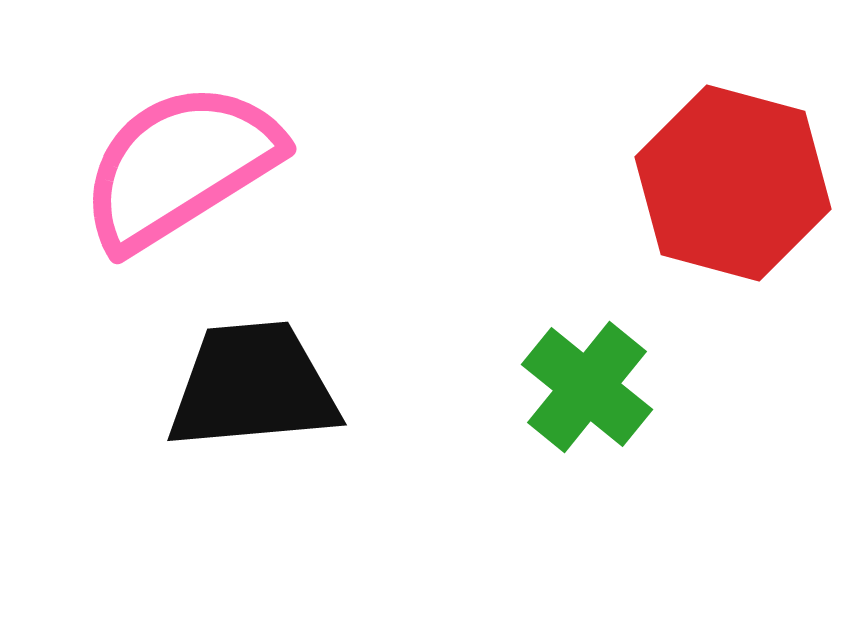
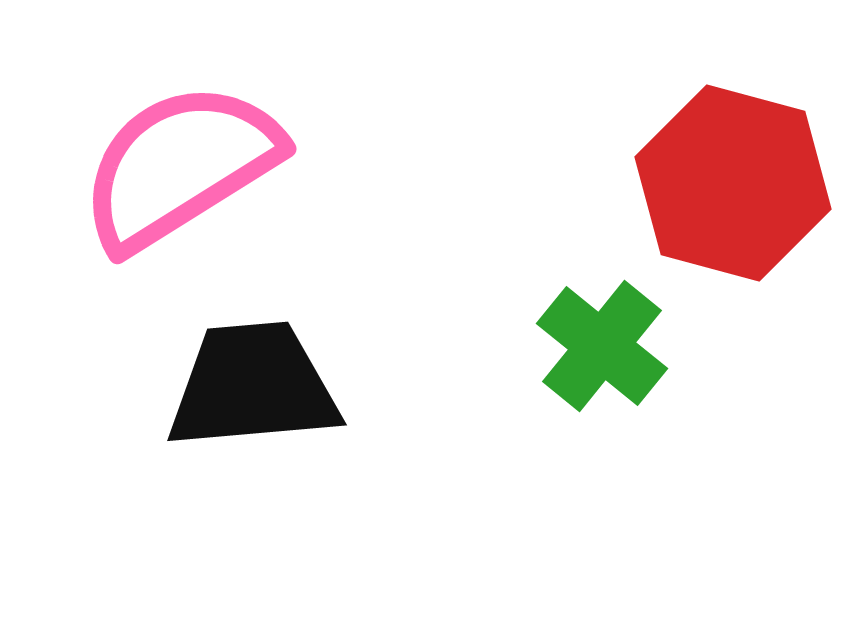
green cross: moved 15 px right, 41 px up
